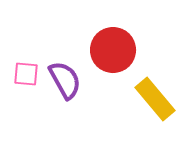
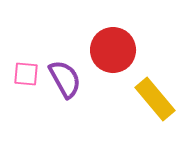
purple semicircle: moved 1 px up
